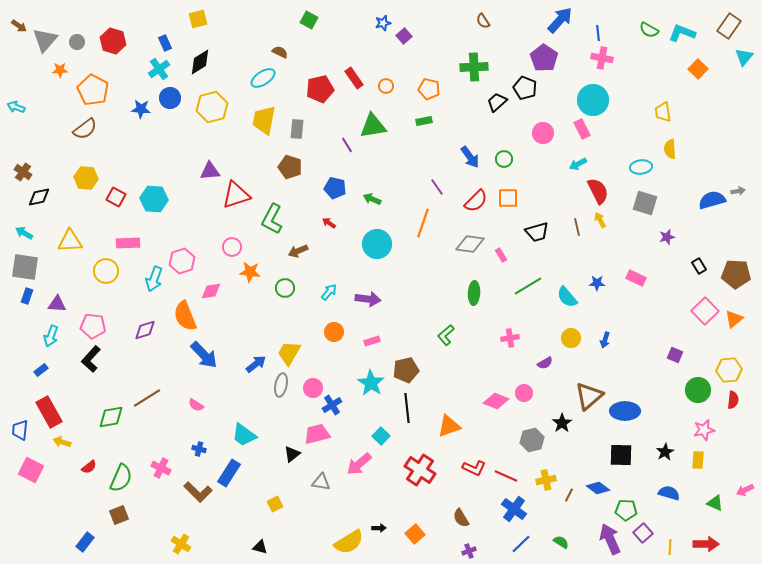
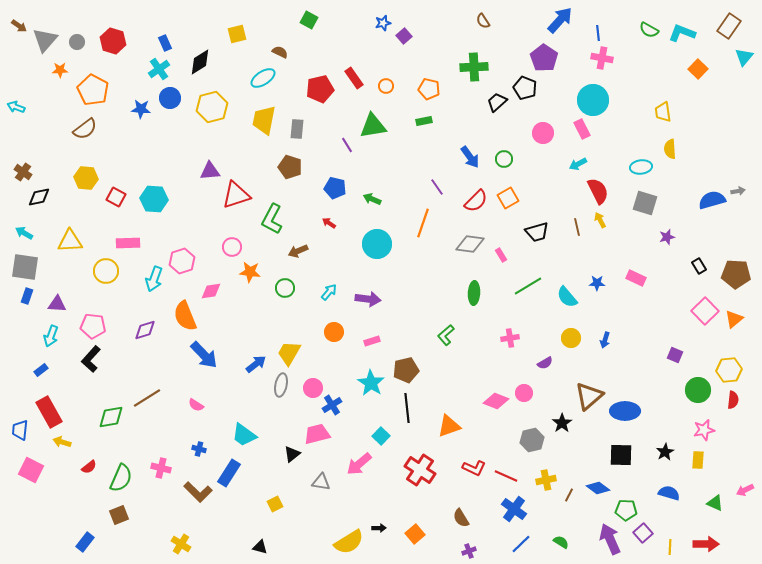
yellow square at (198, 19): moved 39 px right, 15 px down
orange square at (508, 198): rotated 30 degrees counterclockwise
pink cross at (161, 468): rotated 12 degrees counterclockwise
